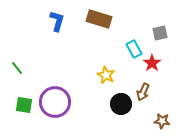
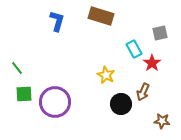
brown rectangle: moved 2 px right, 3 px up
green square: moved 11 px up; rotated 12 degrees counterclockwise
